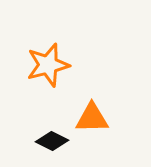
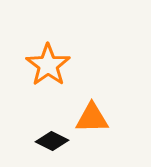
orange star: rotated 21 degrees counterclockwise
